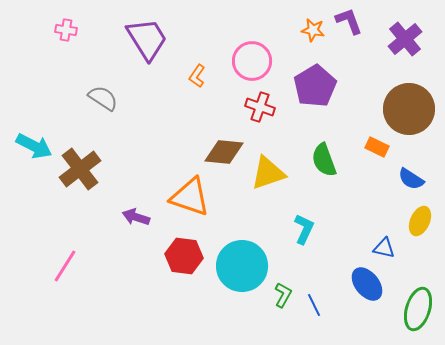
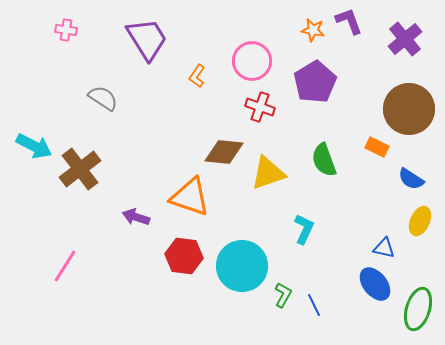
purple pentagon: moved 4 px up
blue ellipse: moved 8 px right
